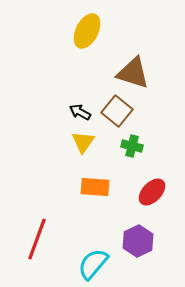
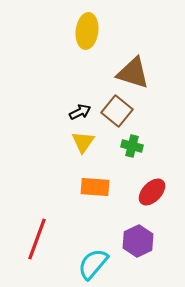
yellow ellipse: rotated 20 degrees counterclockwise
black arrow: rotated 125 degrees clockwise
